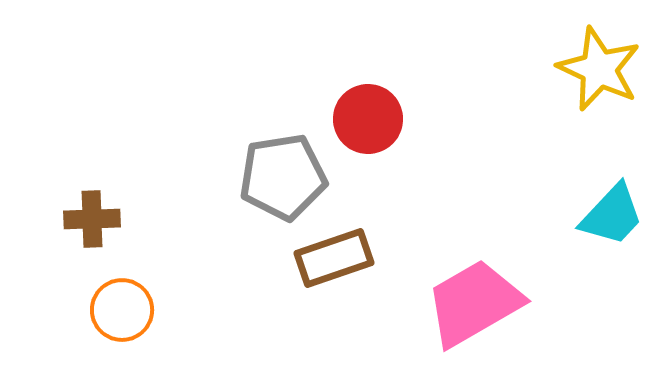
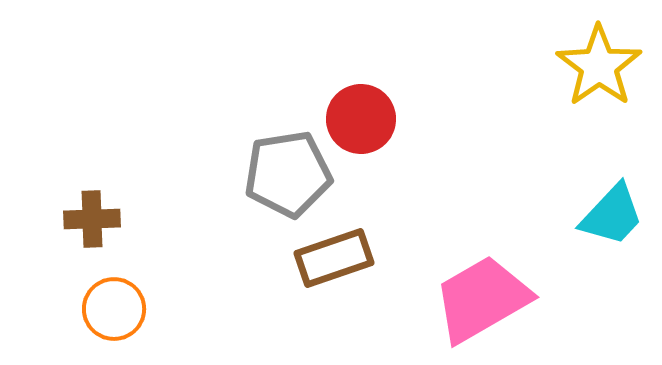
yellow star: moved 3 px up; rotated 12 degrees clockwise
red circle: moved 7 px left
gray pentagon: moved 5 px right, 3 px up
pink trapezoid: moved 8 px right, 4 px up
orange circle: moved 8 px left, 1 px up
